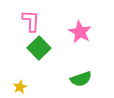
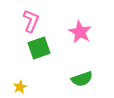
pink L-shape: rotated 20 degrees clockwise
green square: rotated 25 degrees clockwise
green semicircle: moved 1 px right
